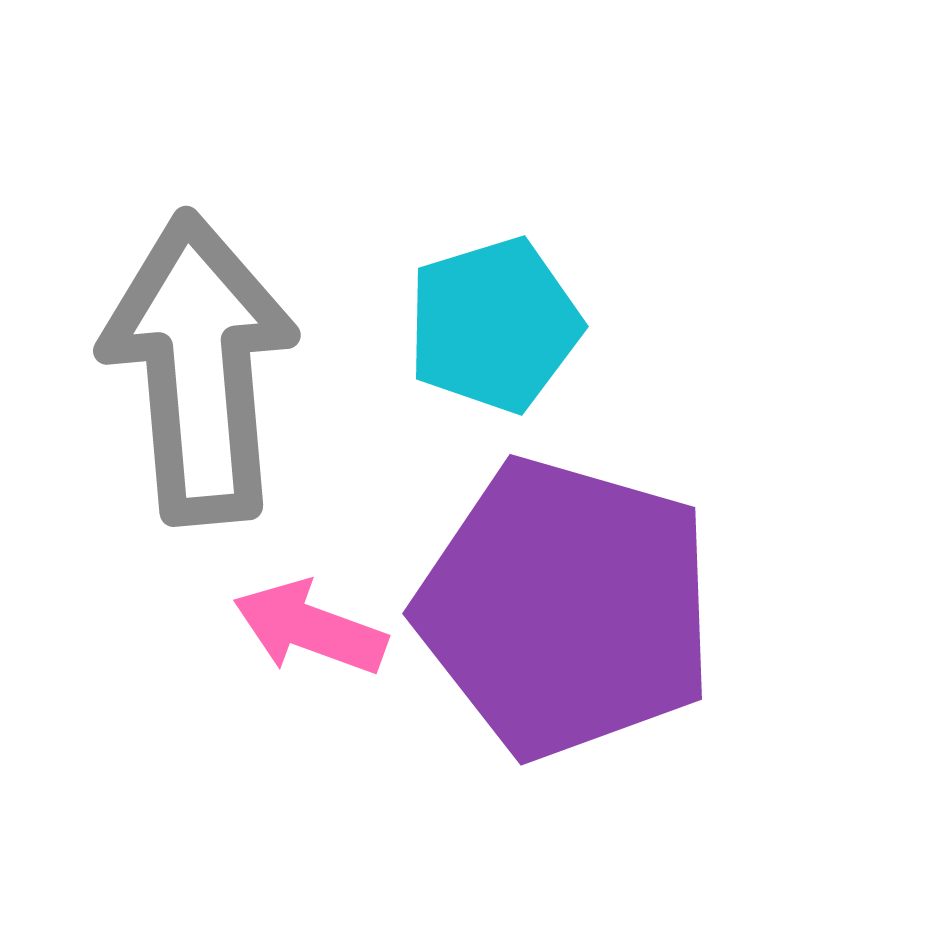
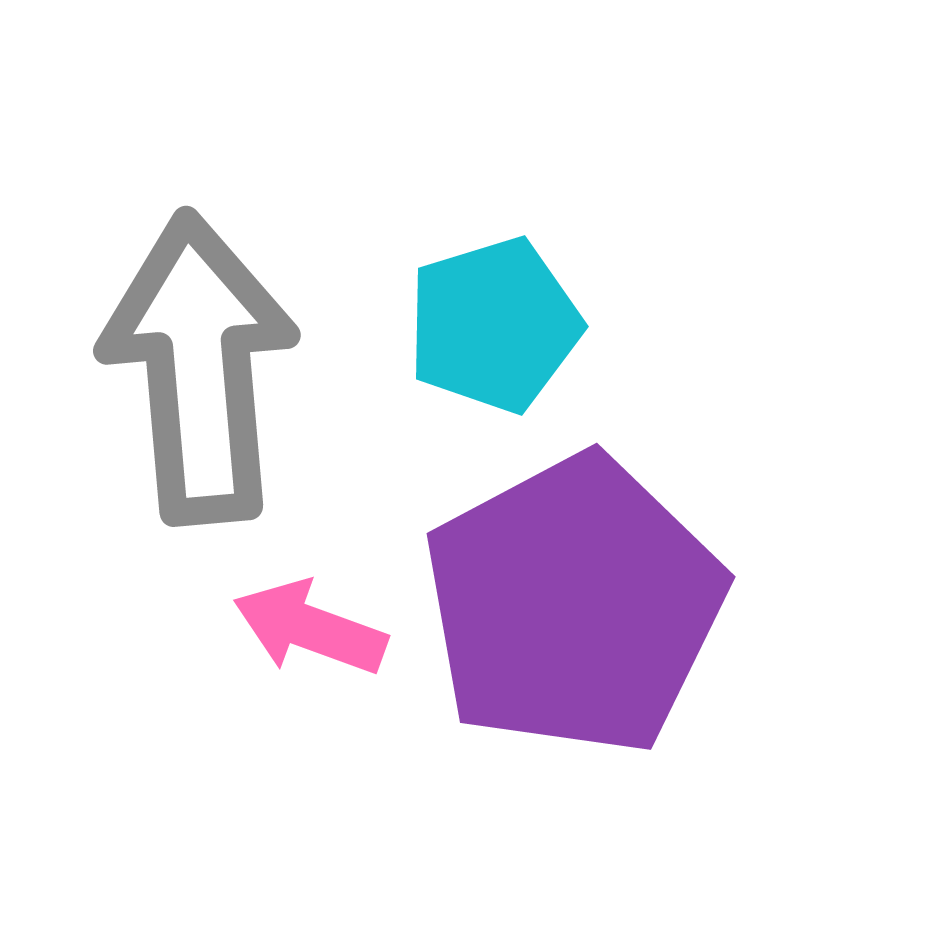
purple pentagon: moved 8 px right, 3 px up; rotated 28 degrees clockwise
